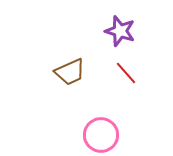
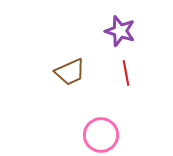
red line: rotated 30 degrees clockwise
